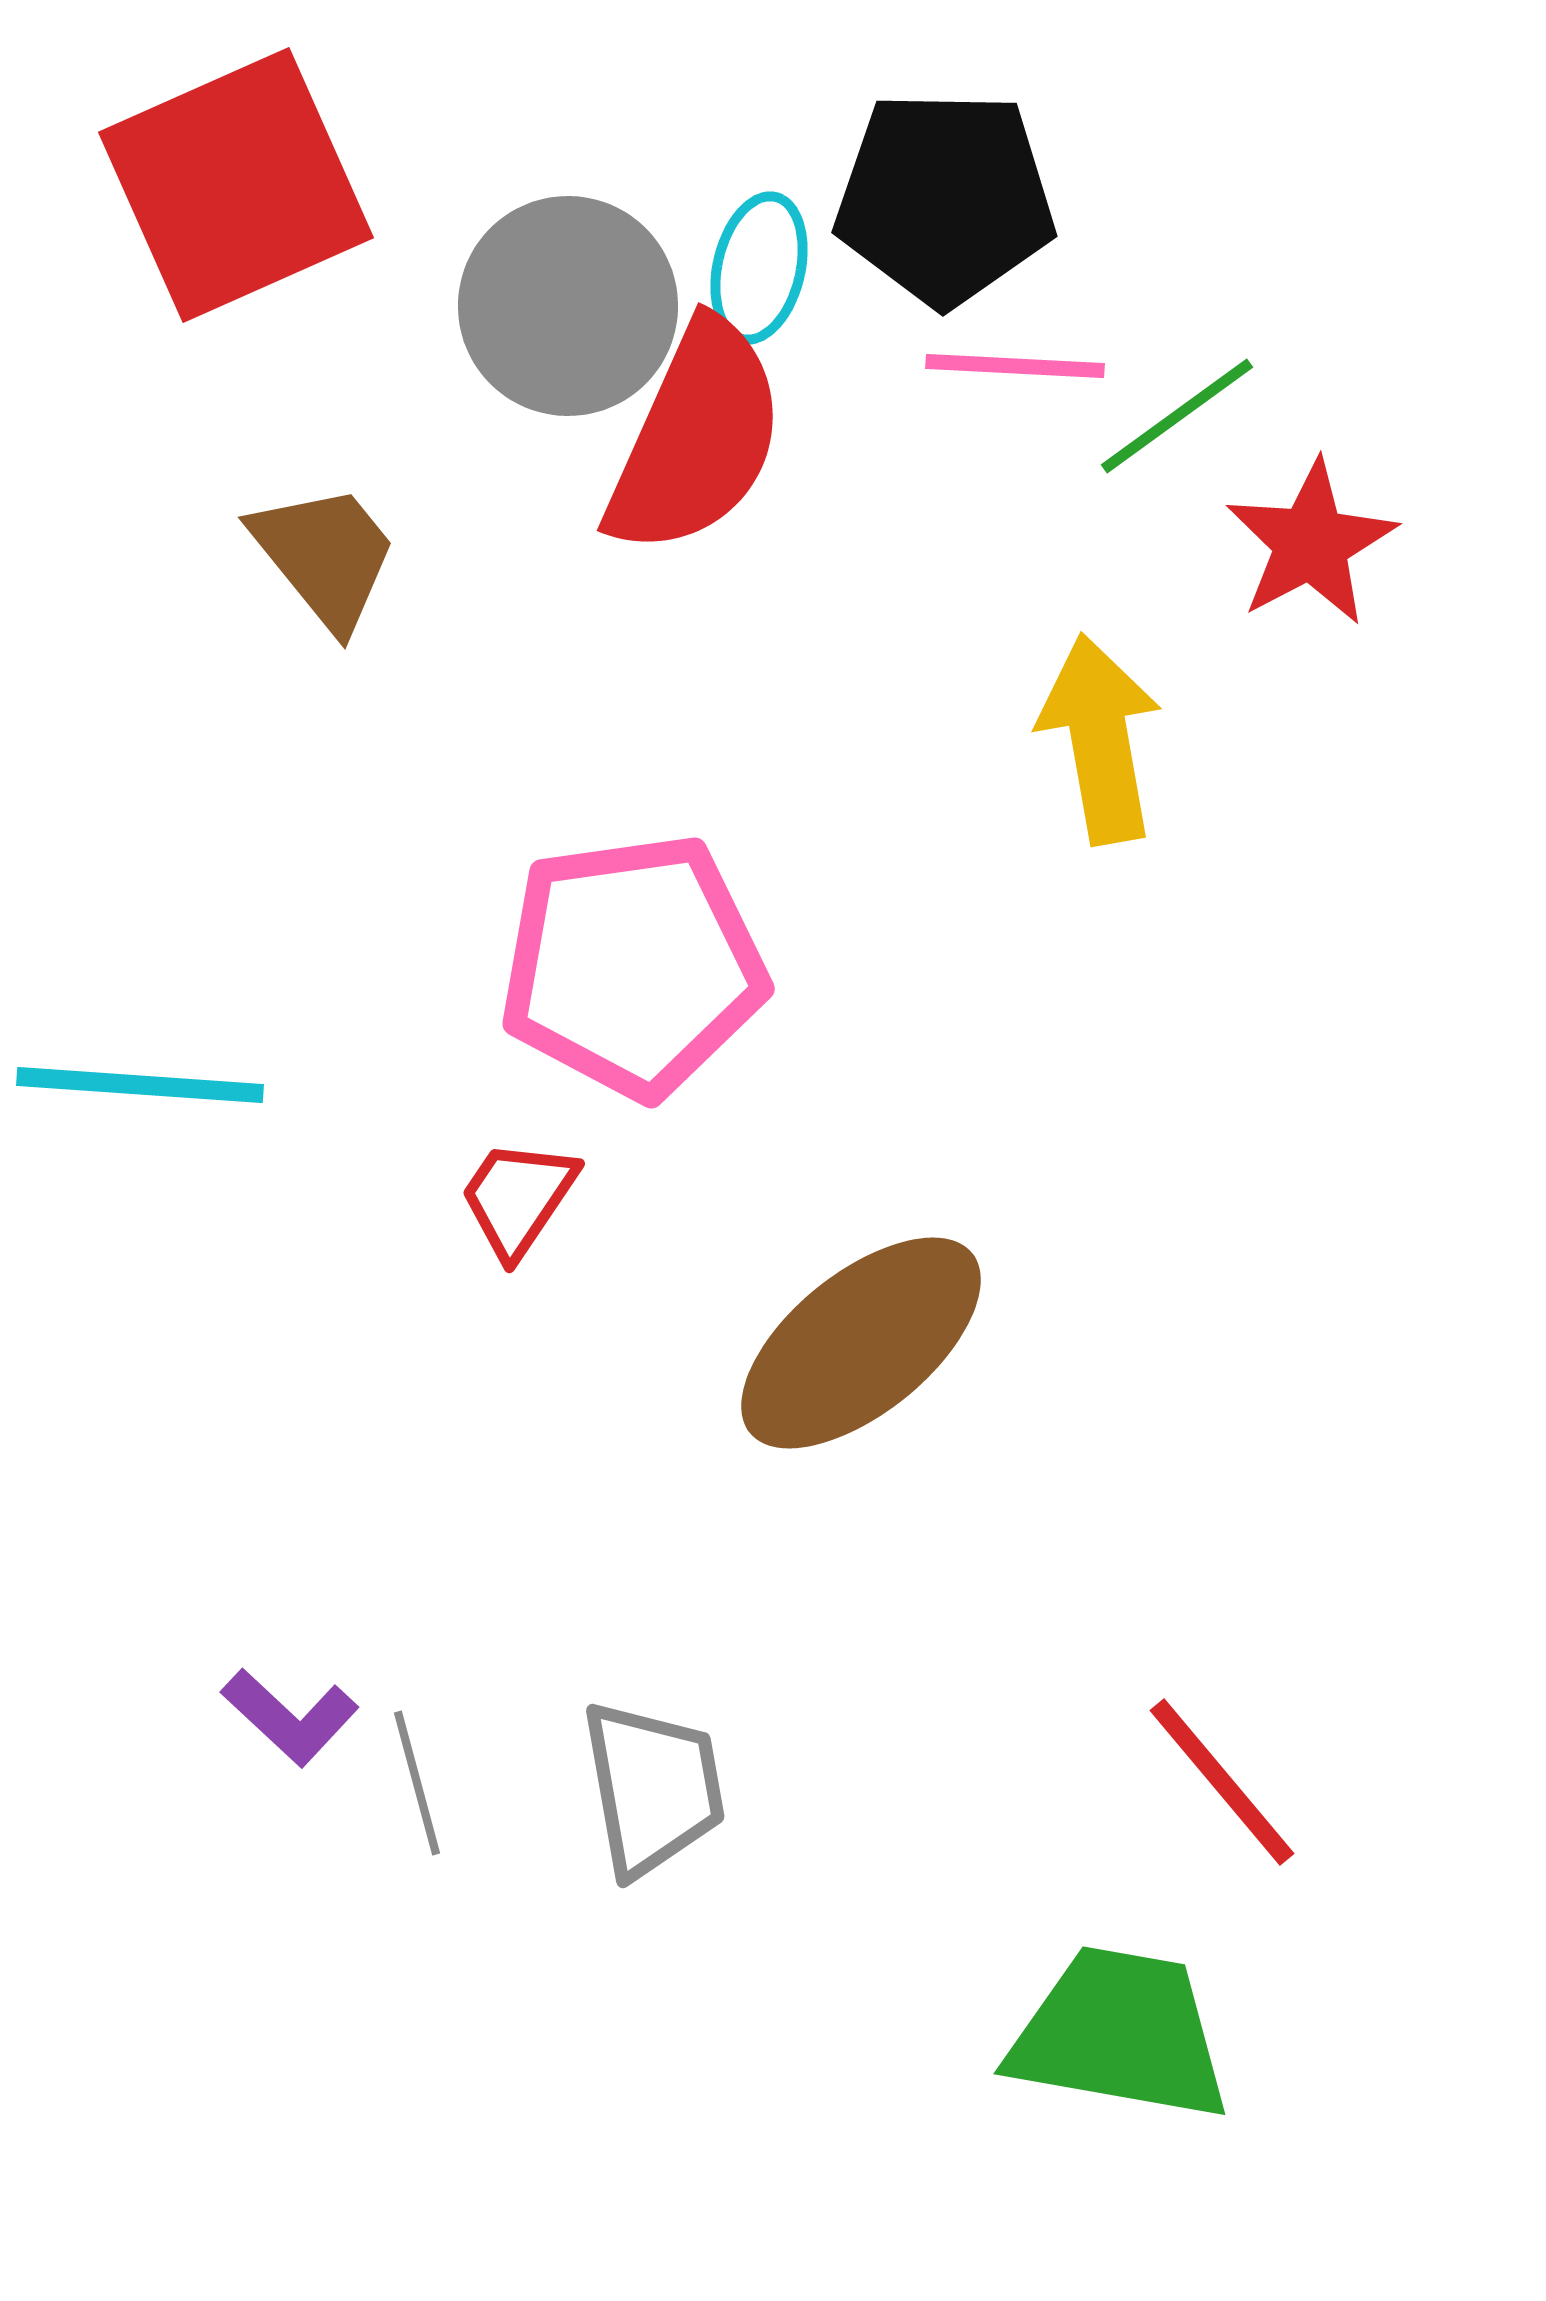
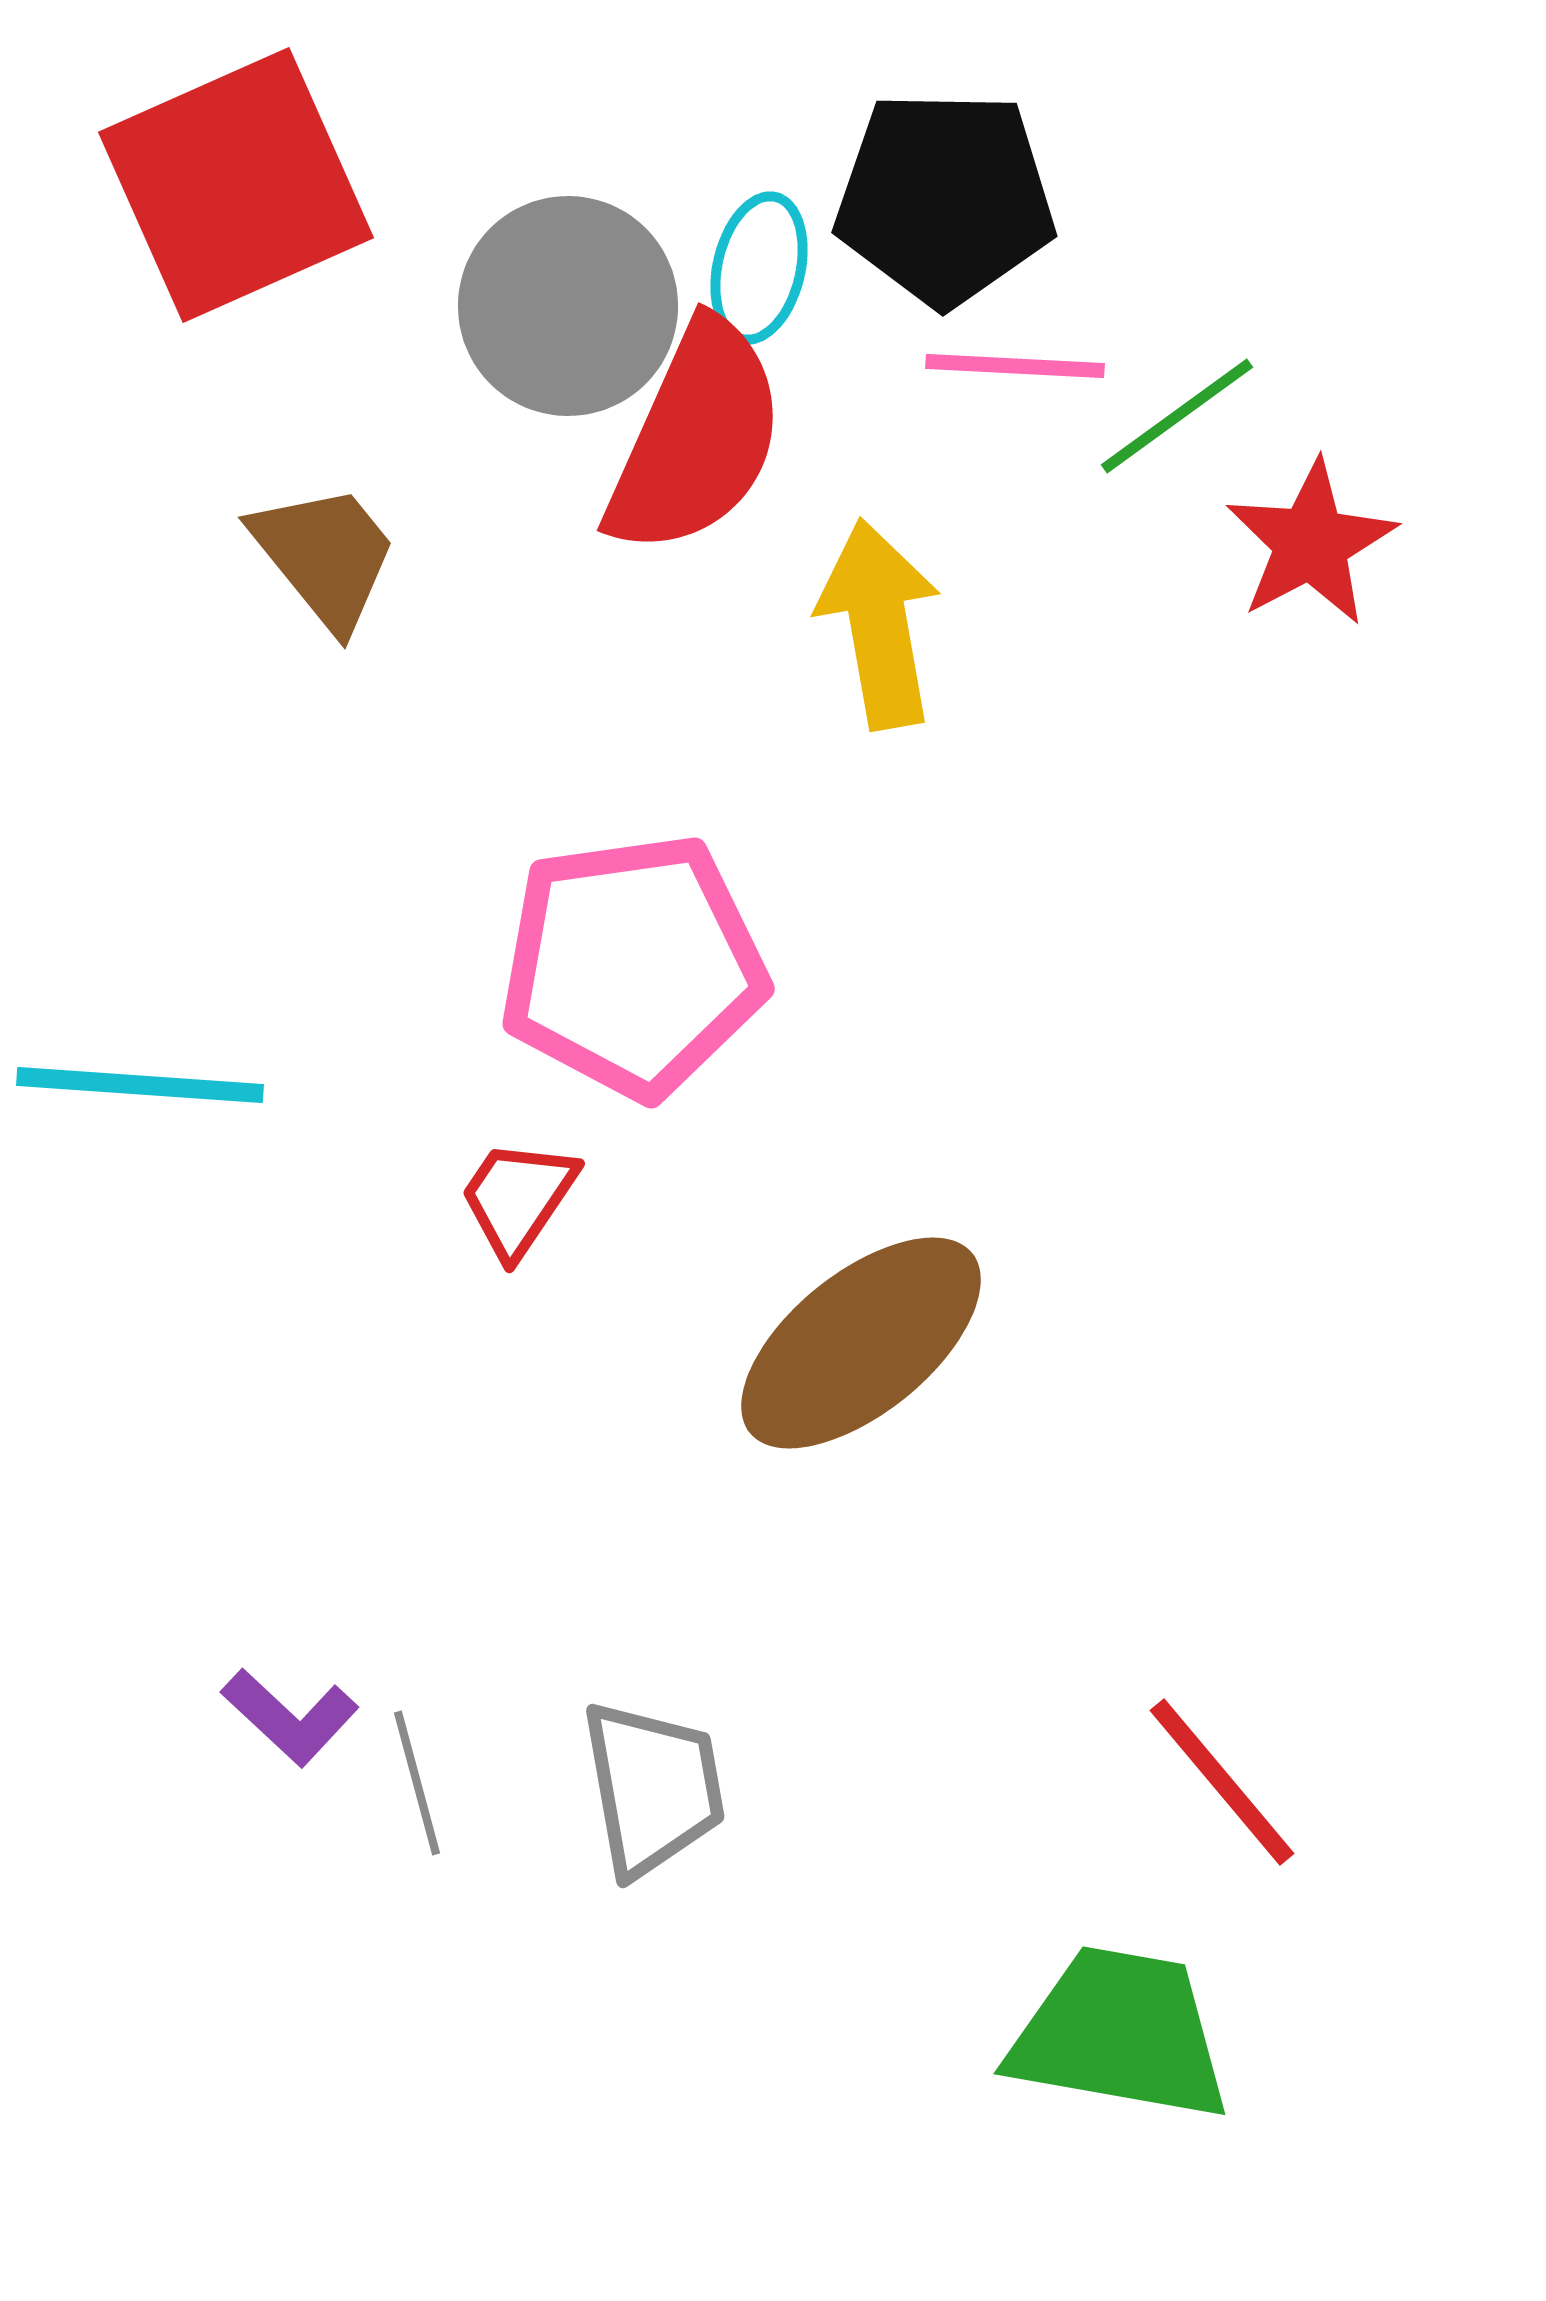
yellow arrow: moved 221 px left, 115 px up
